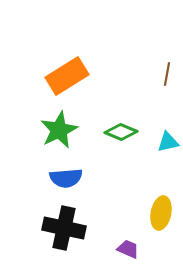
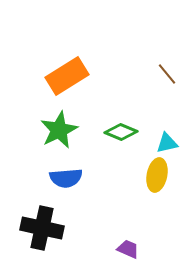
brown line: rotated 50 degrees counterclockwise
cyan triangle: moved 1 px left, 1 px down
yellow ellipse: moved 4 px left, 38 px up
black cross: moved 22 px left
